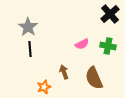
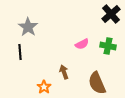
black cross: moved 1 px right
black line: moved 10 px left, 3 px down
brown semicircle: moved 3 px right, 5 px down
orange star: rotated 16 degrees counterclockwise
